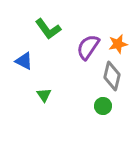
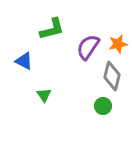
green L-shape: moved 4 px right; rotated 68 degrees counterclockwise
